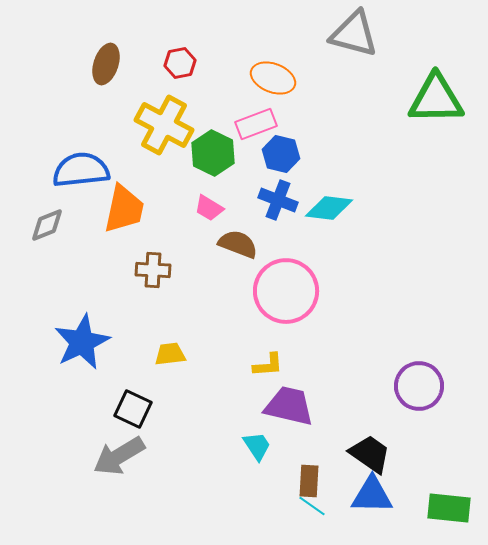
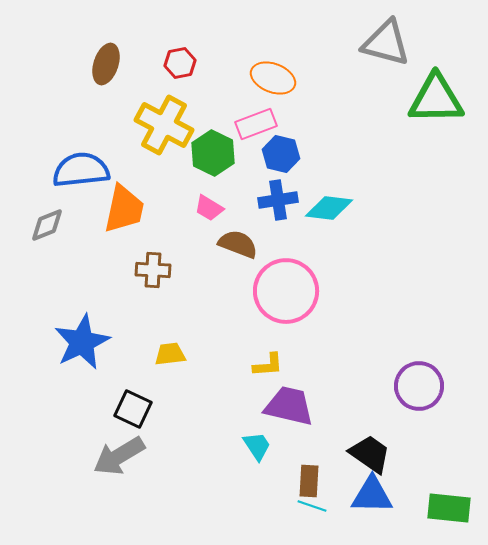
gray triangle: moved 32 px right, 9 px down
blue cross: rotated 30 degrees counterclockwise
cyan line: rotated 16 degrees counterclockwise
